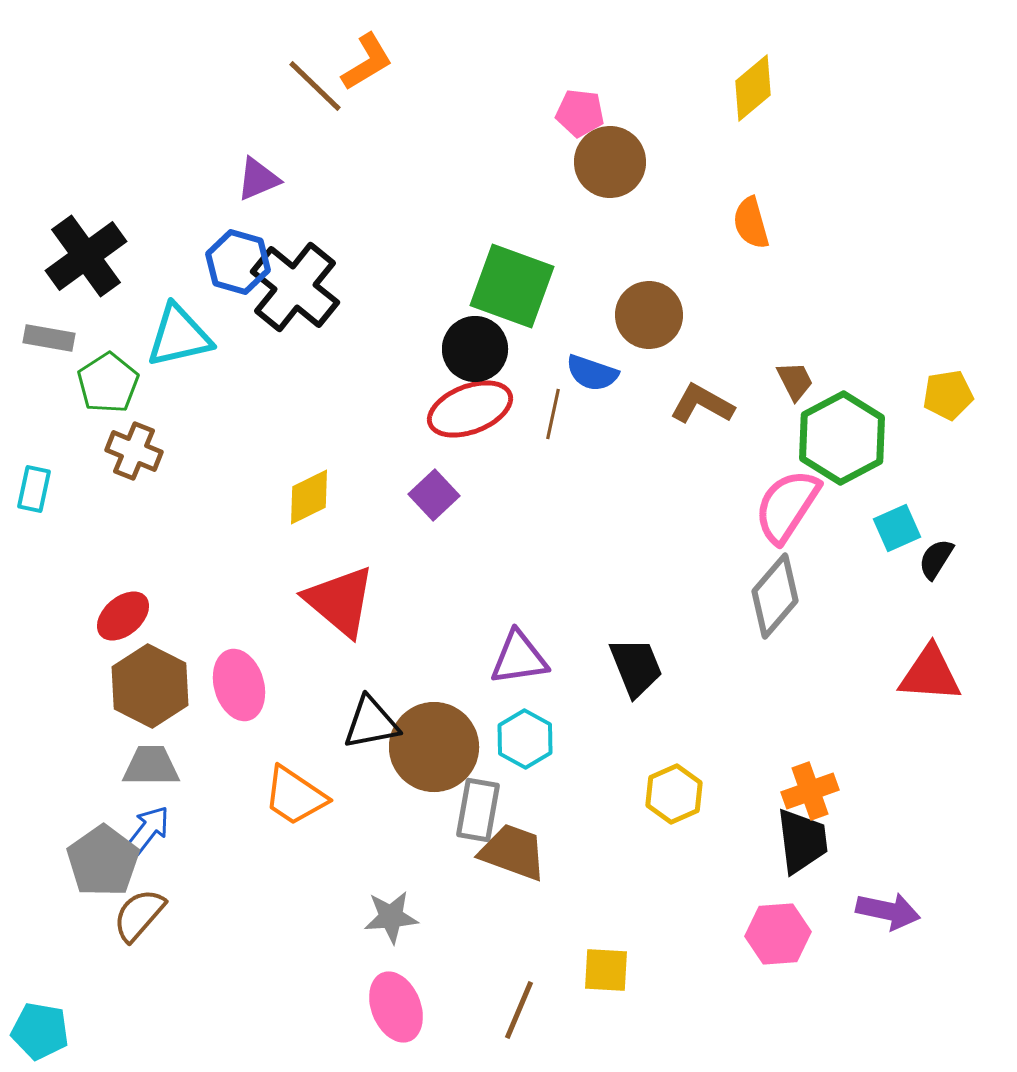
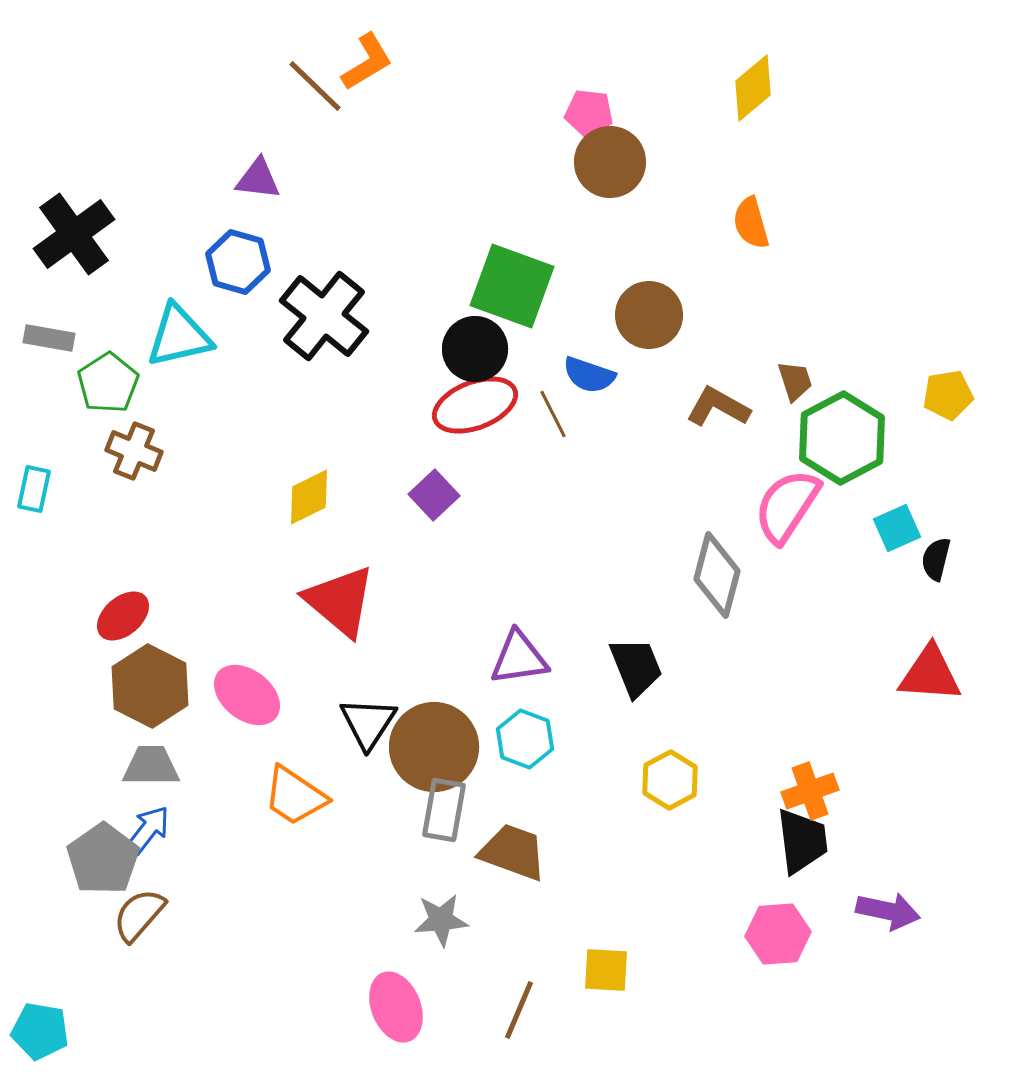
pink pentagon at (580, 113): moved 9 px right
purple triangle at (258, 179): rotated 30 degrees clockwise
black cross at (86, 256): moved 12 px left, 22 px up
black cross at (295, 287): moved 29 px right, 29 px down
blue semicircle at (592, 373): moved 3 px left, 2 px down
brown trapezoid at (795, 381): rotated 9 degrees clockwise
brown L-shape at (702, 404): moved 16 px right, 3 px down
red ellipse at (470, 409): moved 5 px right, 4 px up
brown line at (553, 414): rotated 39 degrees counterclockwise
black semicircle at (936, 559): rotated 18 degrees counterclockwise
gray diamond at (775, 596): moved 58 px left, 21 px up; rotated 26 degrees counterclockwise
pink ellipse at (239, 685): moved 8 px right, 10 px down; rotated 36 degrees counterclockwise
black triangle at (371, 723): moved 3 px left; rotated 46 degrees counterclockwise
cyan hexagon at (525, 739): rotated 8 degrees counterclockwise
yellow hexagon at (674, 794): moved 4 px left, 14 px up; rotated 4 degrees counterclockwise
gray rectangle at (478, 810): moved 34 px left
gray pentagon at (103, 861): moved 2 px up
gray star at (391, 917): moved 50 px right, 3 px down
